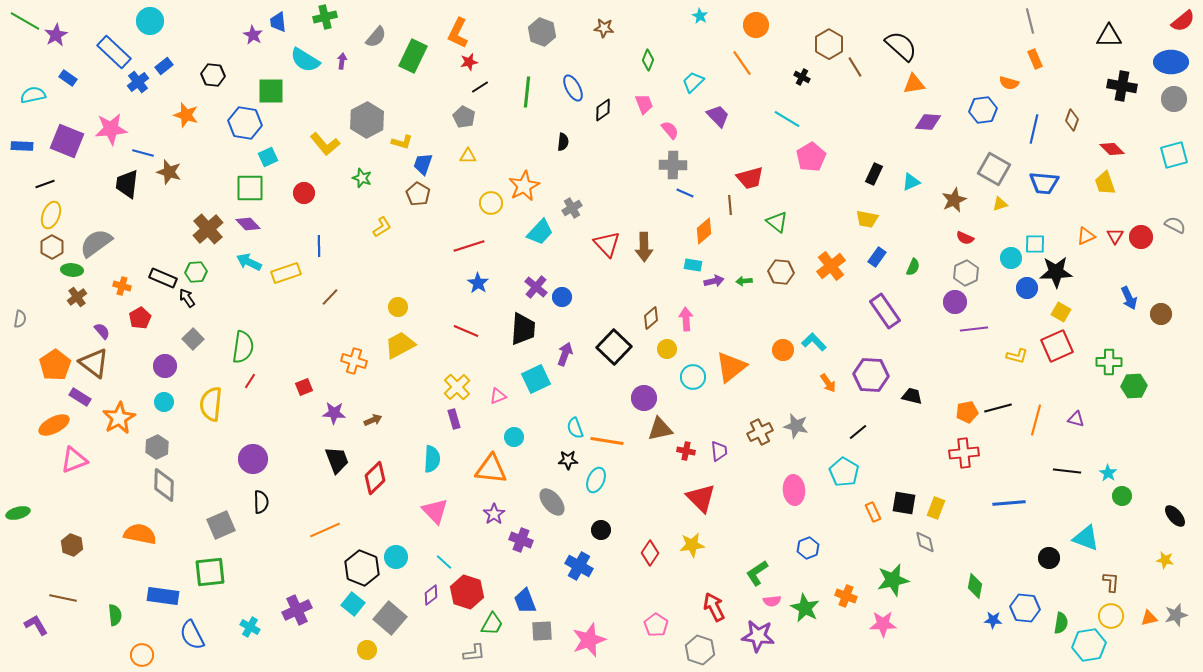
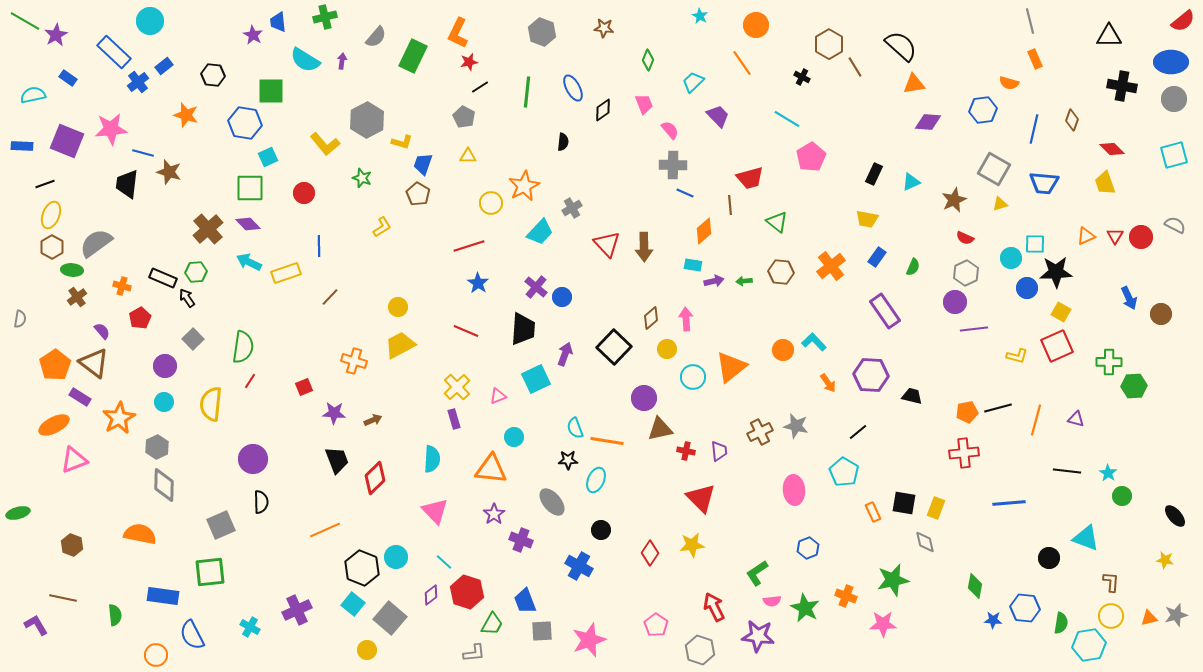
orange circle at (142, 655): moved 14 px right
